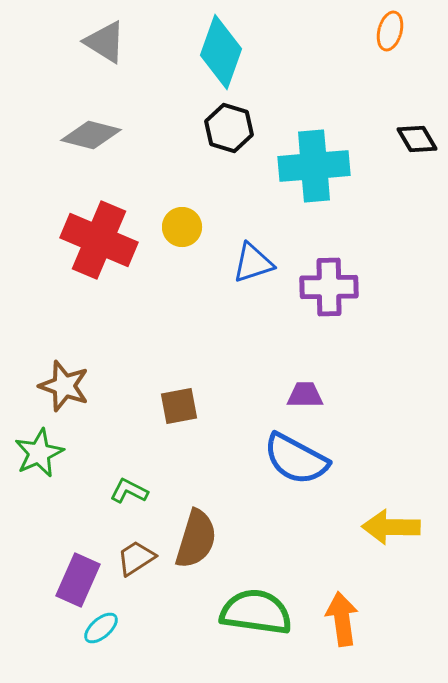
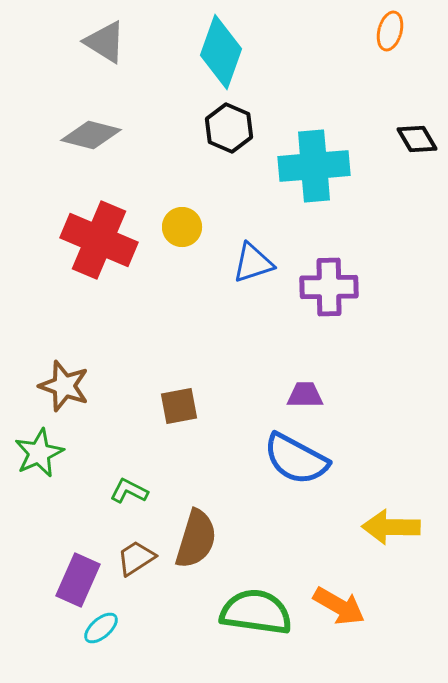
black hexagon: rotated 6 degrees clockwise
orange arrow: moved 3 px left, 13 px up; rotated 128 degrees clockwise
